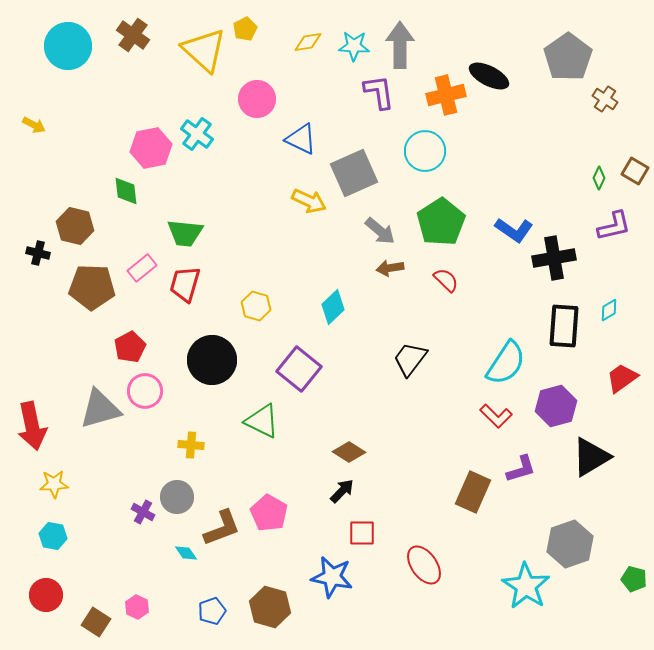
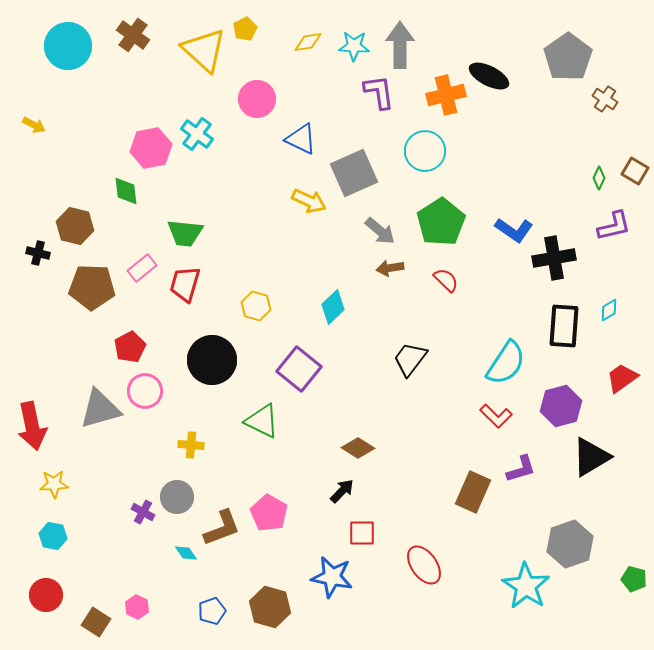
purple hexagon at (556, 406): moved 5 px right
brown diamond at (349, 452): moved 9 px right, 4 px up
